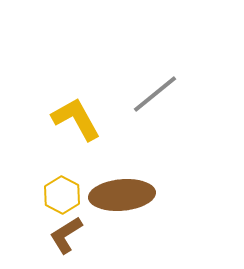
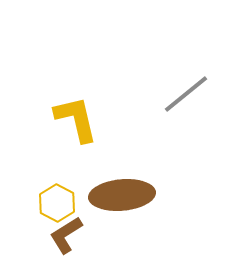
gray line: moved 31 px right
yellow L-shape: rotated 16 degrees clockwise
yellow hexagon: moved 5 px left, 8 px down
